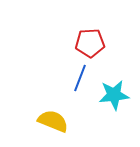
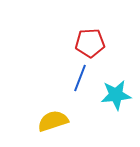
cyan star: moved 2 px right
yellow semicircle: rotated 40 degrees counterclockwise
